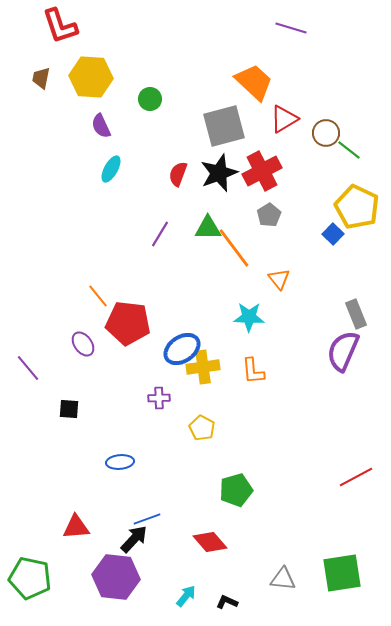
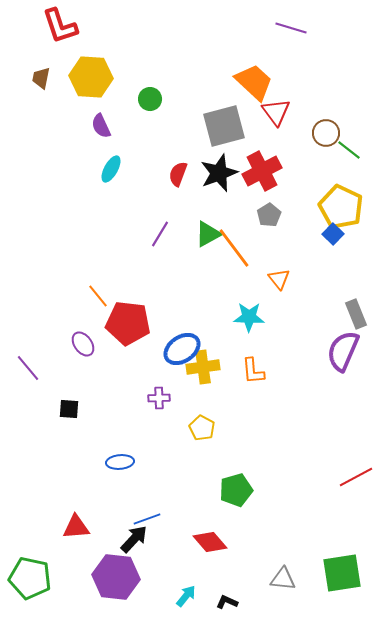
red triangle at (284, 119): moved 8 px left, 7 px up; rotated 36 degrees counterclockwise
yellow pentagon at (357, 207): moved 16 px left
green triangle at (208, 228): moved 6 px down; rotated 28 degrees counterclockwise
